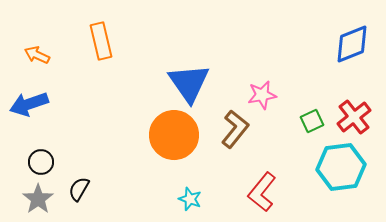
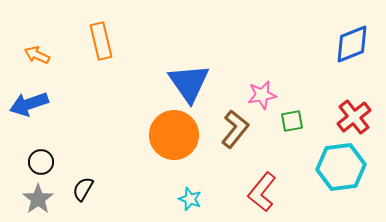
green square: moved 20 px left; rotated 15 degrees clockwise
black semicircle: moved 4 px right
